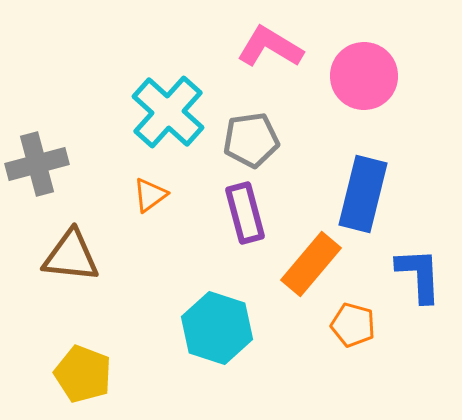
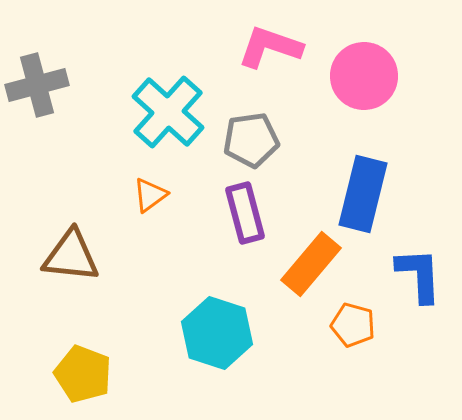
pink L-shape: rotated 12 degrees counterclockwise
gray cross: moved 79 px up
cyan hexagon: moved 5 px down
